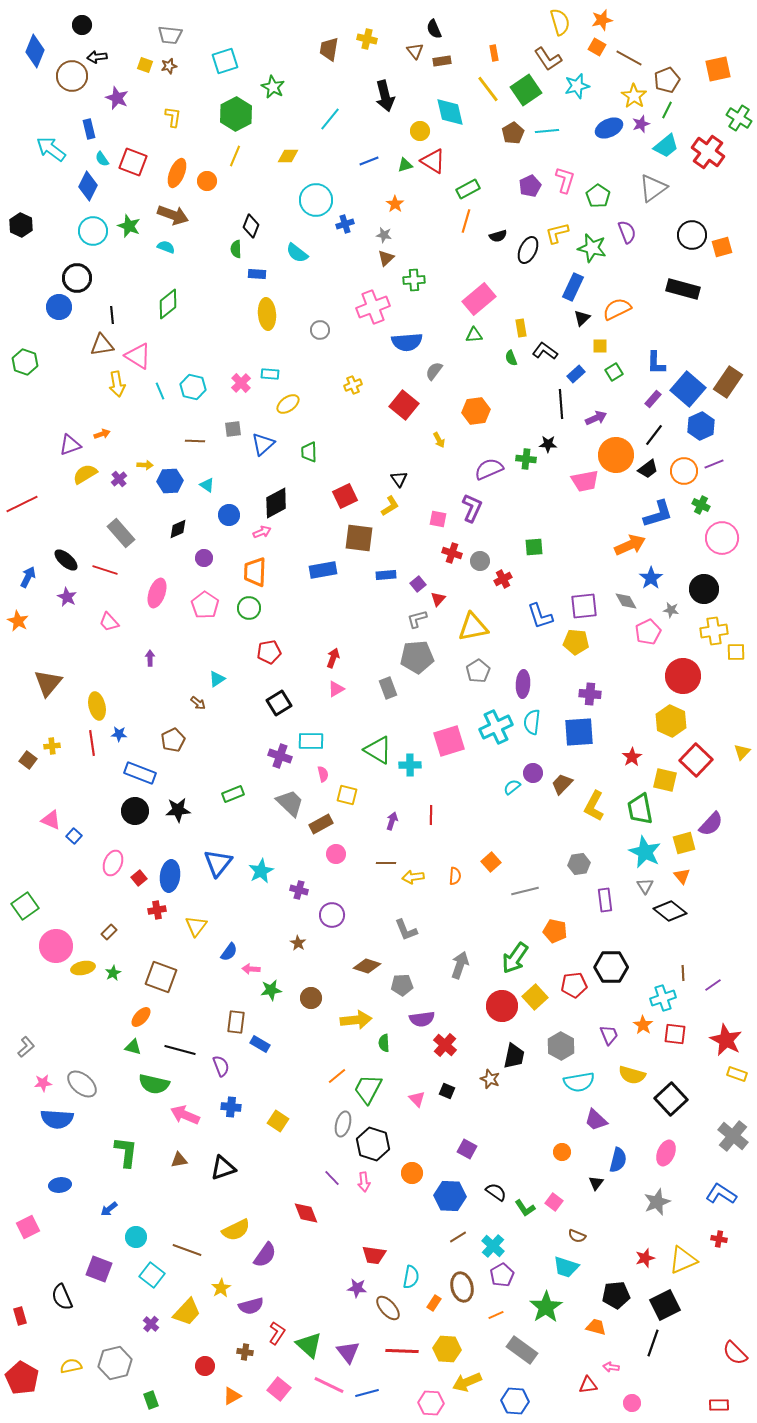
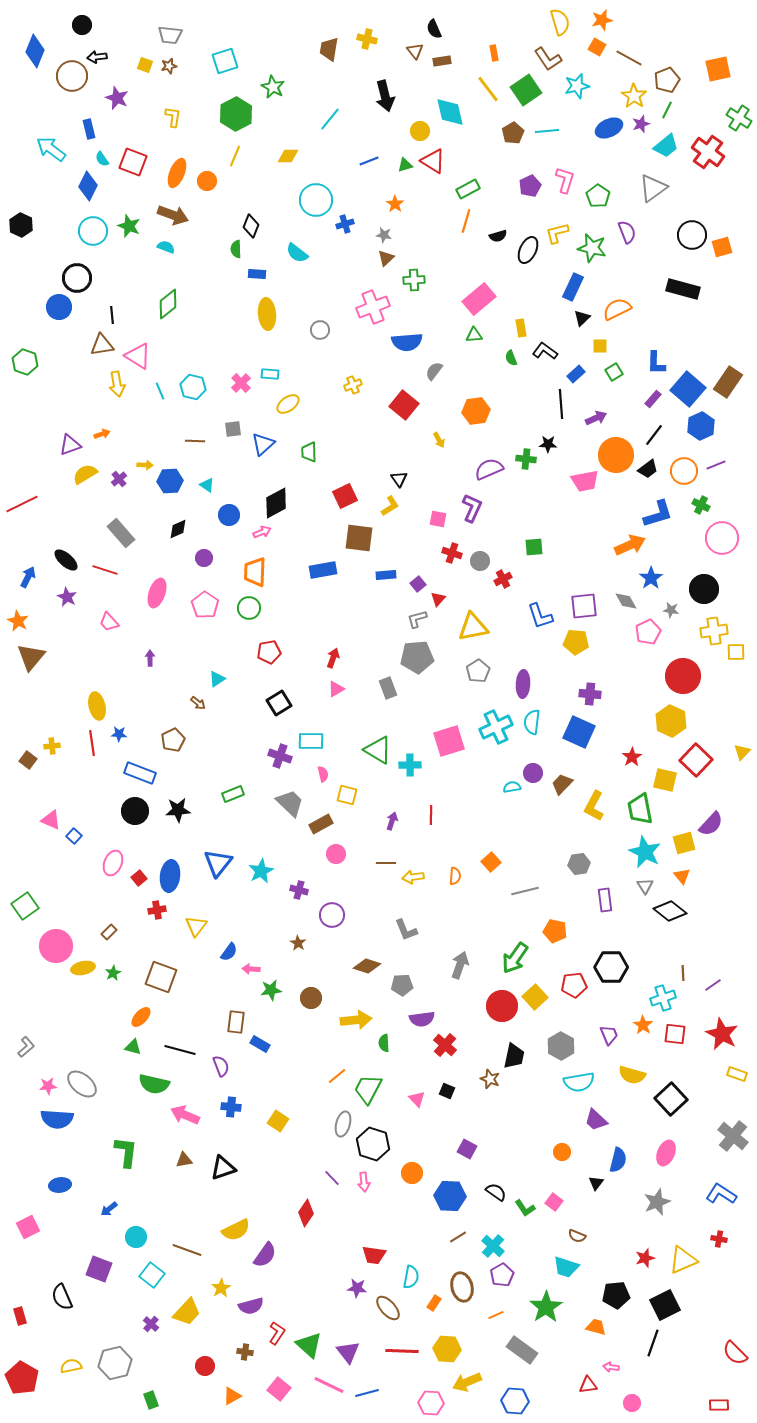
purple line at (714, 464): moved 2 px right, 1 px down
brown triangle at (48, 683): moved 17 px left, 26 px up
blue square at (579, 732): rotated 28 degrees clockwise
cyan semicircle at (512, 787): rotated 30 degrees clockwise
red star at (726, 1040): moved 4 px left, 6 px up
pink star at (43, 1083): moved 5 px right, 3 px down
brown triangle at (179, 1160): moved 5 px right
red diamond at (306, 1213): rotated 56 degrees clockwise
